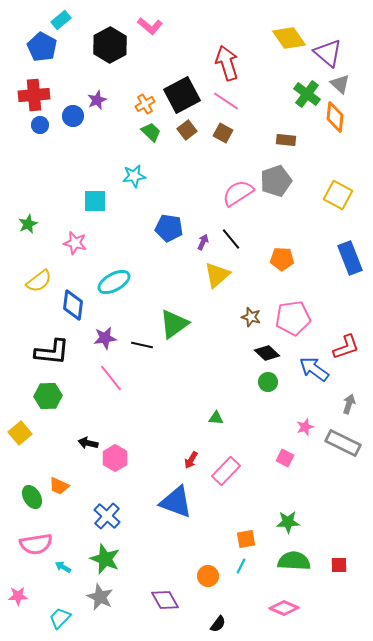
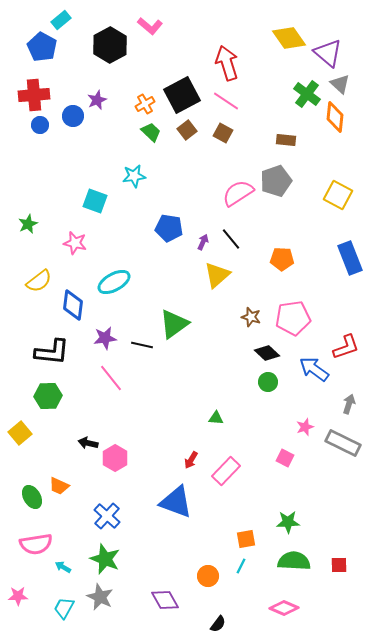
cyan square at (95, 201): rotated 20 degrees clockwise
cyan trapezoid at (60, 618): moved 4 px right, 10 px up; rotated 15 degrees counterclockwise
